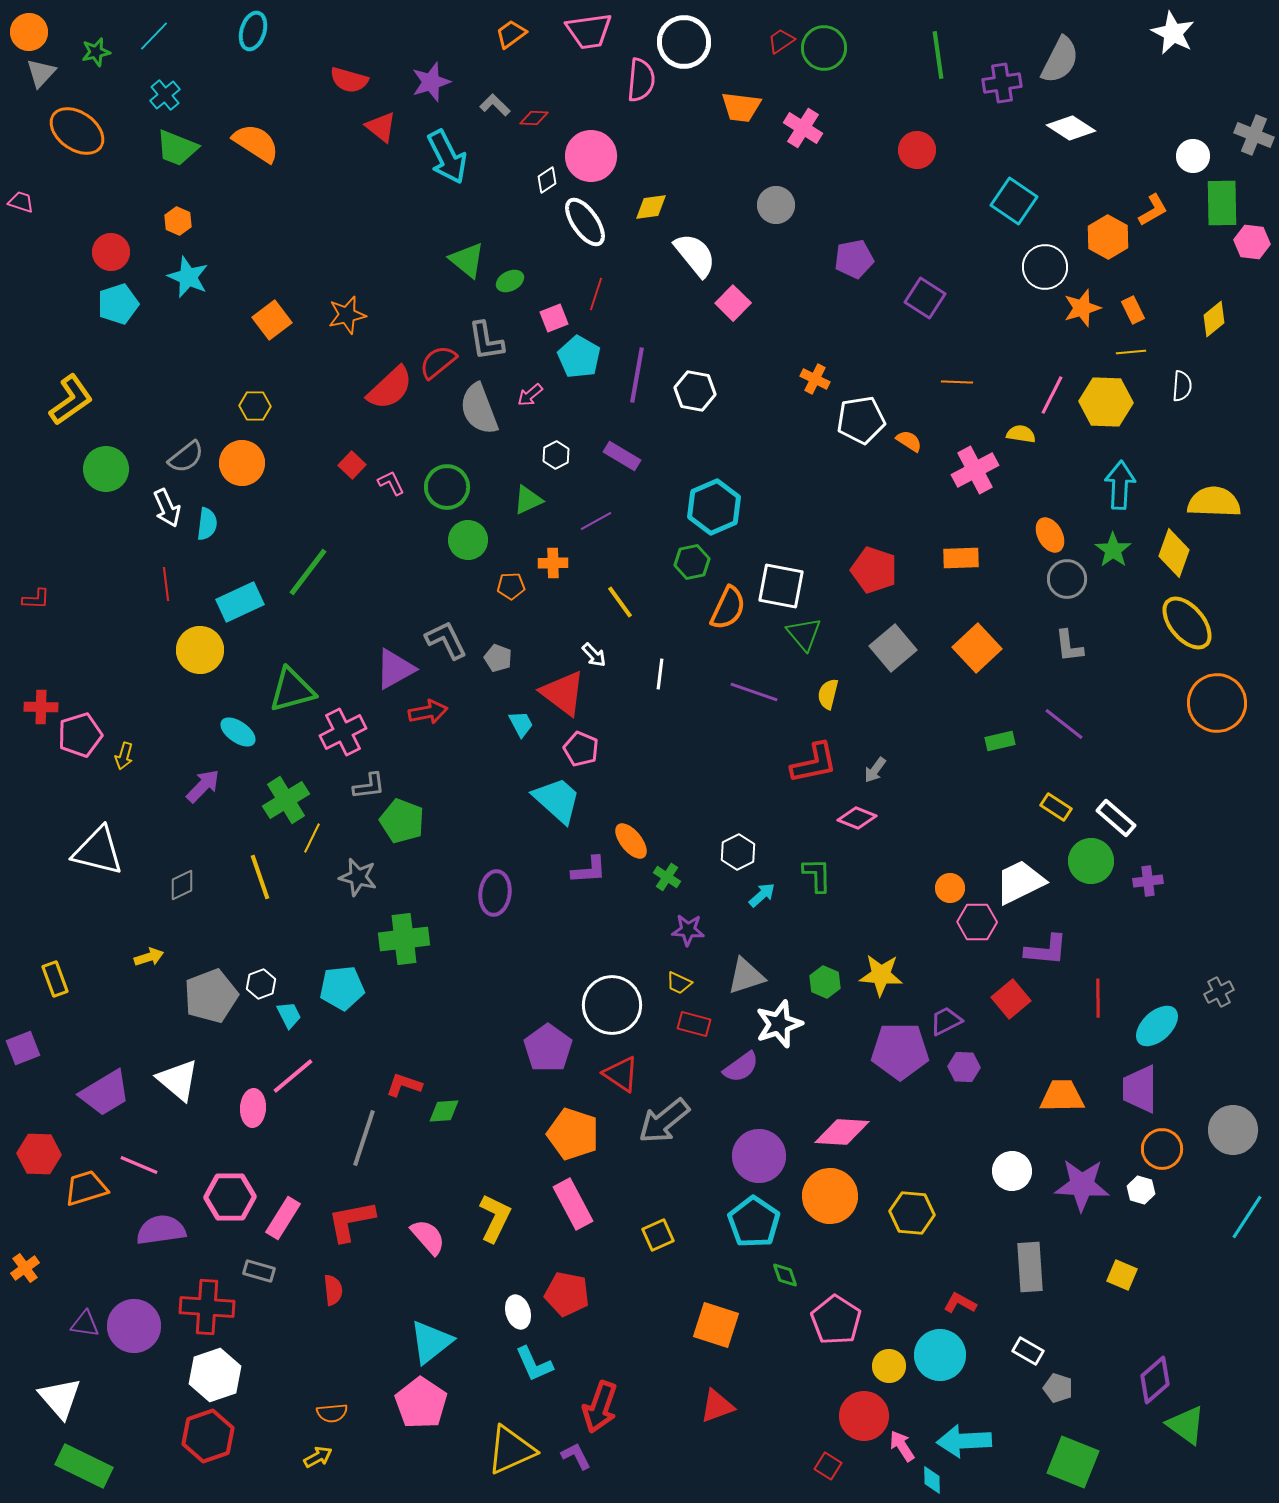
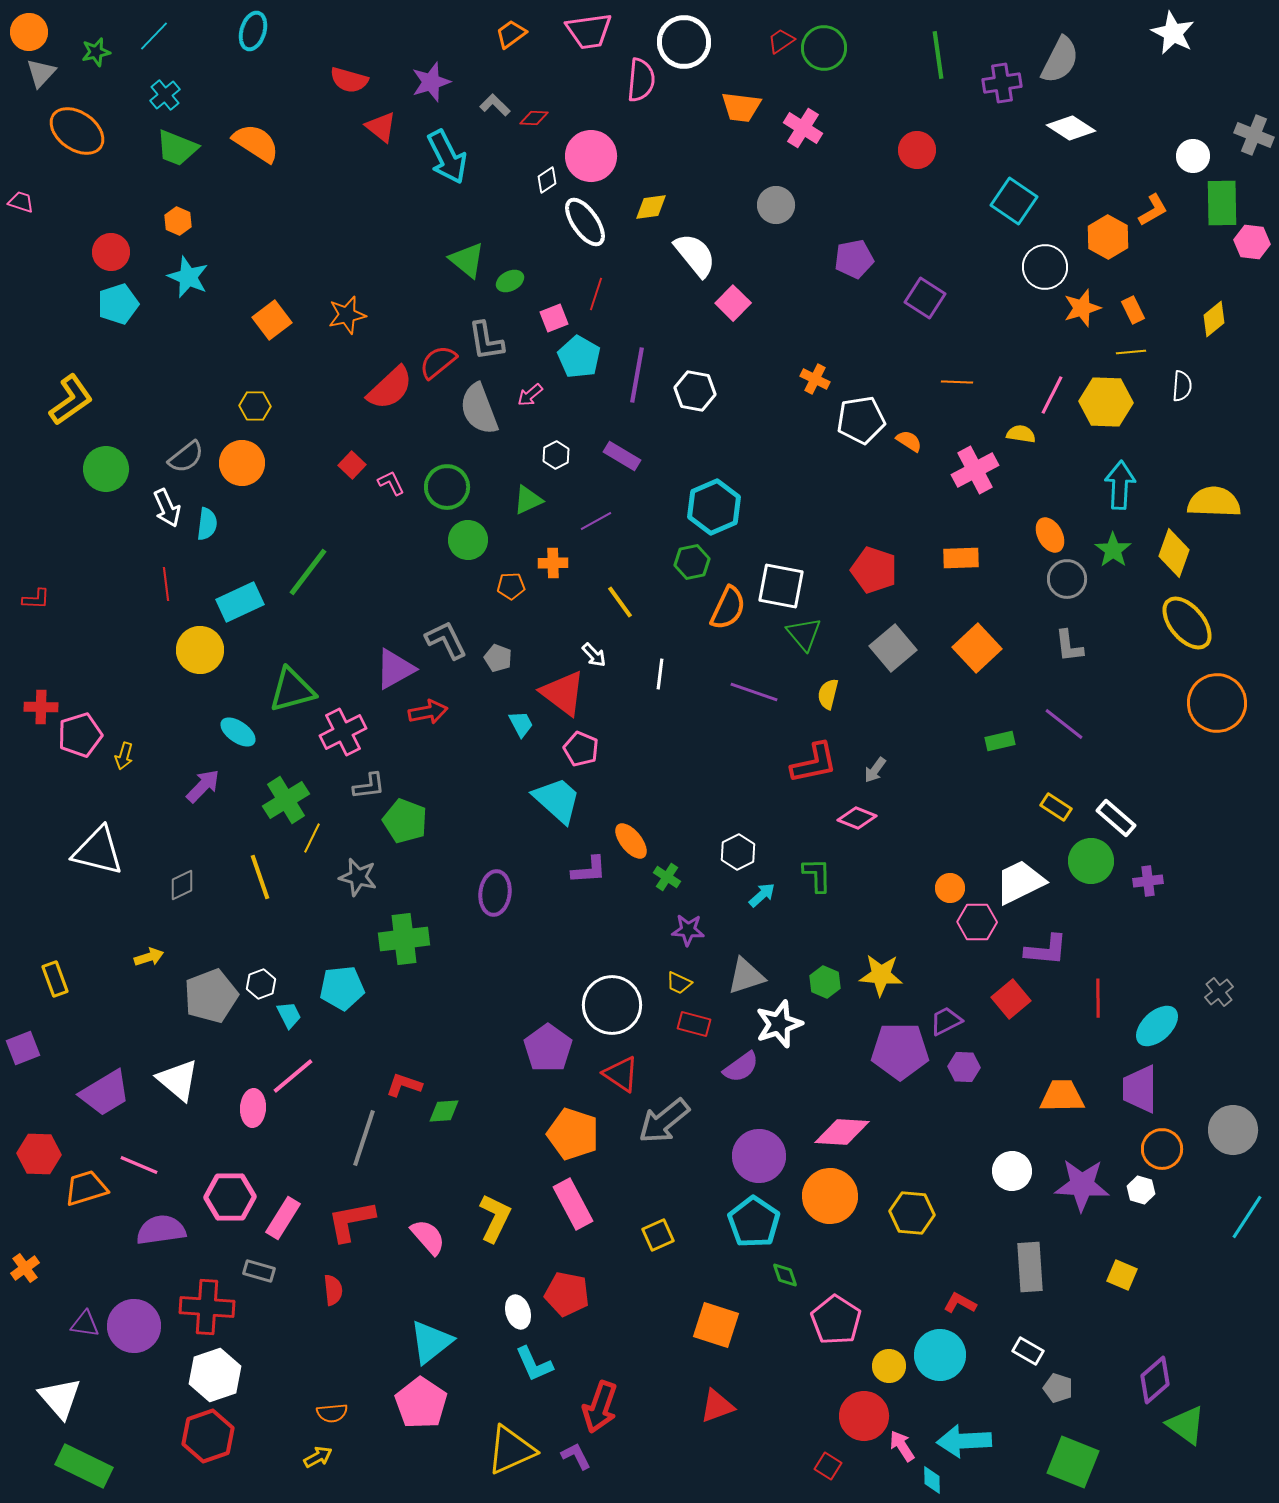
green pentagon at (402, 821): moved 3 px right
gray cross at (1219, 992): rotated 12 degrees counterclockwise
